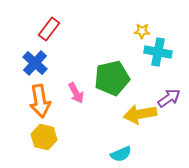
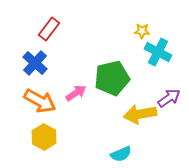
cyan cross: rotated 16 degrees clockwise
pink arrow: rotated 95 degrees counterclockwise
orange arrow: rotated 52 degrees counterclockwise
yellow hexagon: rotated 15 degrees clockwise
